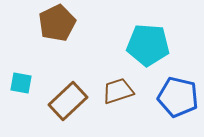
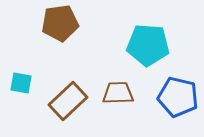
brown pentagon: moved 3 px right; rotated 18 degrees clockwise
brown trapezoid: moved 2 px down; rotated 16 degrees clockwise
